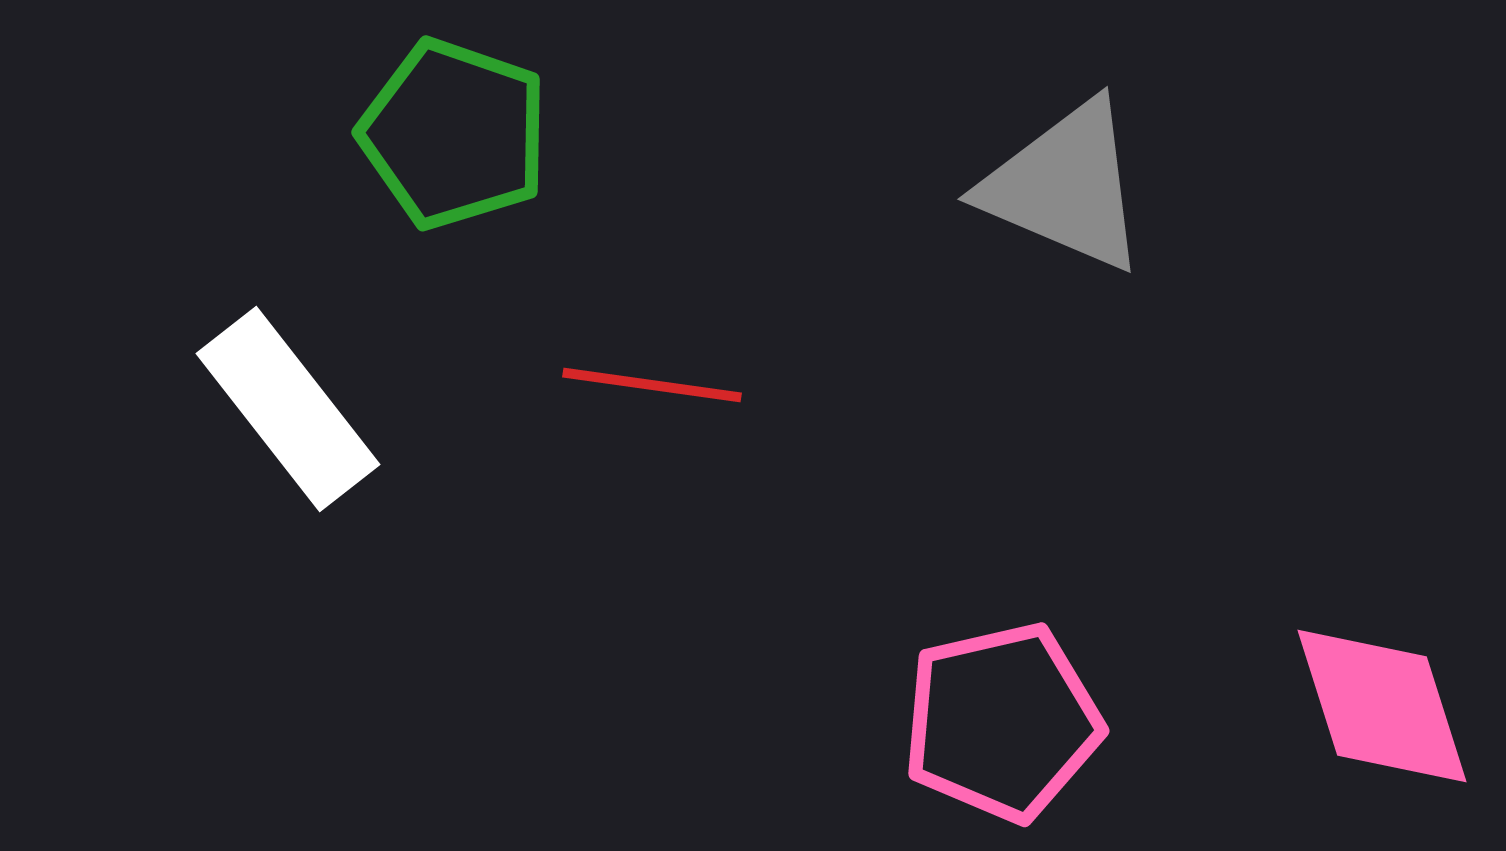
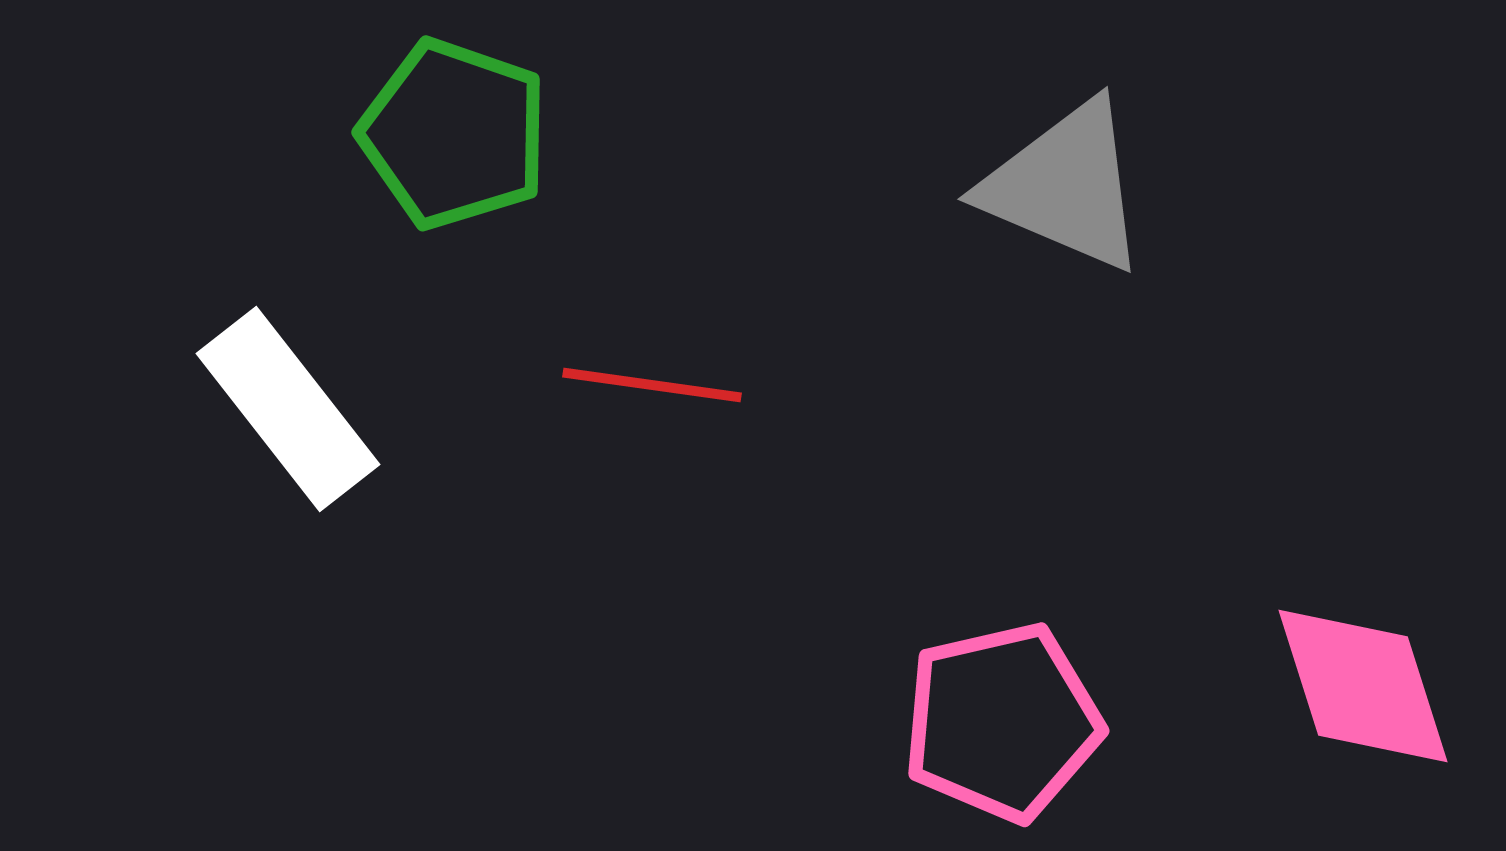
pink diamond: moved 19 px left, 20 px up
